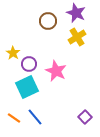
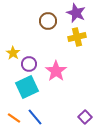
yellow cross: rotated 18 degrees clockwise
pink star: rotated 10 degrees clockwise
